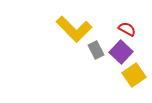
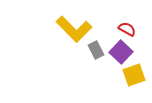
yellow square: rotated 15 degrees clockwise
